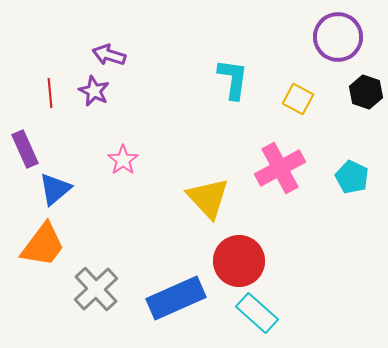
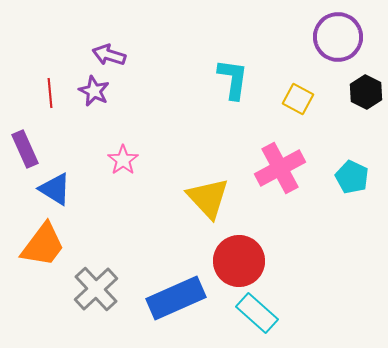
black hexagon: rotated 8 degrees clockwise
blue triangle: rotated 48 degrees counterclockwise
